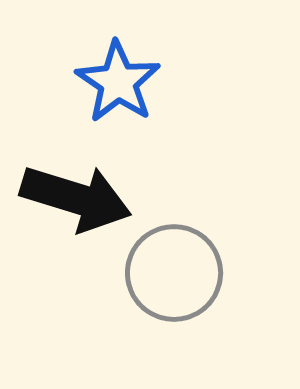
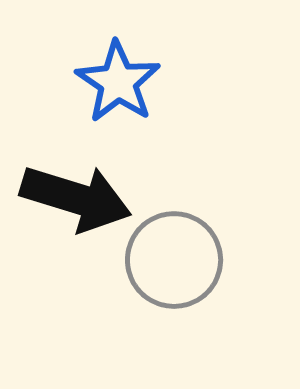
gray circle: moved 13 px up
